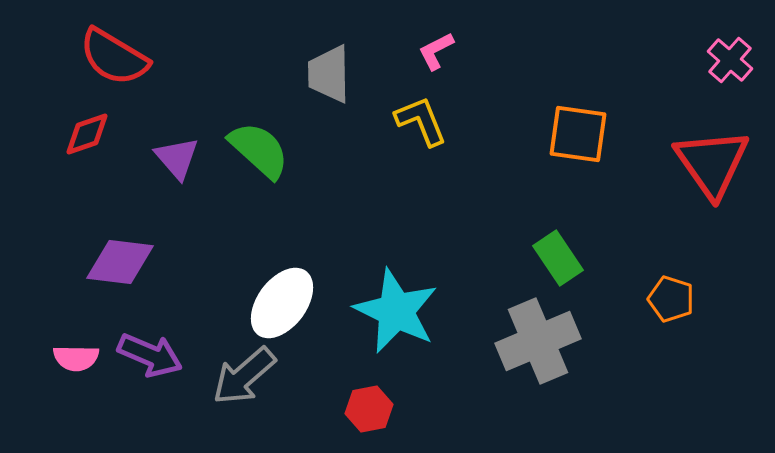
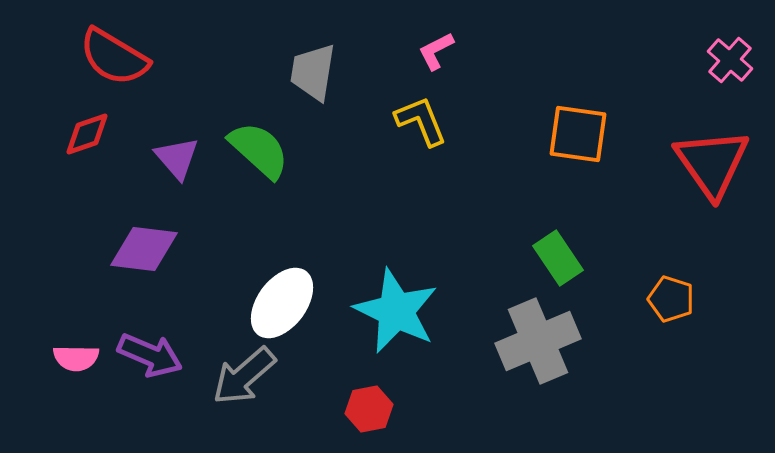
gray trapezoid: moved 16 px left, 2 px up; rotated 10 degrees clockwise
purple diamond: moved 24 px right, 13 px up
